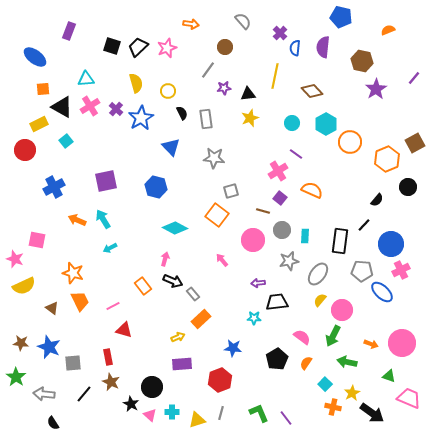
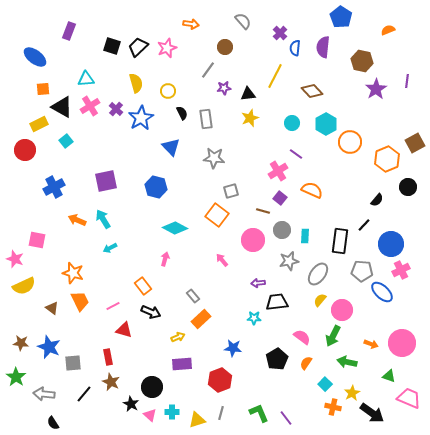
blue pentagon at (341, 17): rotated 20 degrees clockwise
yellow line at (275, 76): rotated 15 degrees clockwise
purple line at (414, 78): moved 7 px left, 3 px down; rotated 32 degrees counterclockwise
black arrow at (173, 281): moved 22 px left, 31 px down
gray rectangle at (193, 294): moved 2 px down
